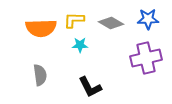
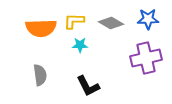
yellow L-shape: moved 1 px down
black L-shape: moved 2 px left, 1 px up
